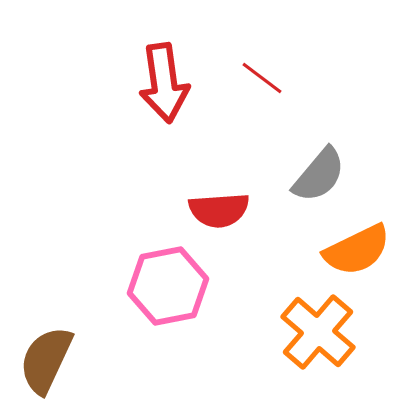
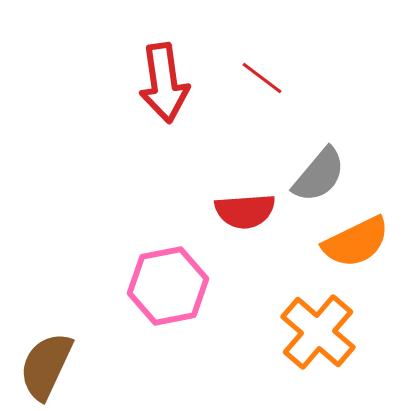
red semicircle: moved 26 px right, 1 px down
orange semicircle: moved 1 px left, 8 px up
brown semicircle: moved 6 px down
